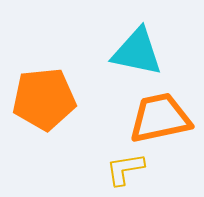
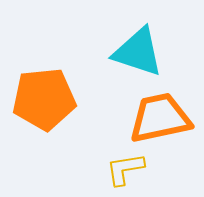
cyan triangle: moved 1 px right; rotated 6 degrees clockwise
